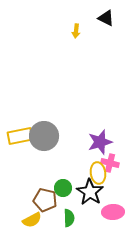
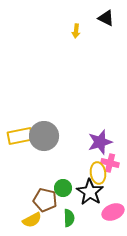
pink ellipse: rotated 20 degrees counterclockwise
